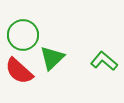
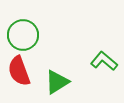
green triangle: moved 5 px right, 24 px down; rotated 12 degrees clockwise
red semicircle: rotated 28 degrees clockwise
